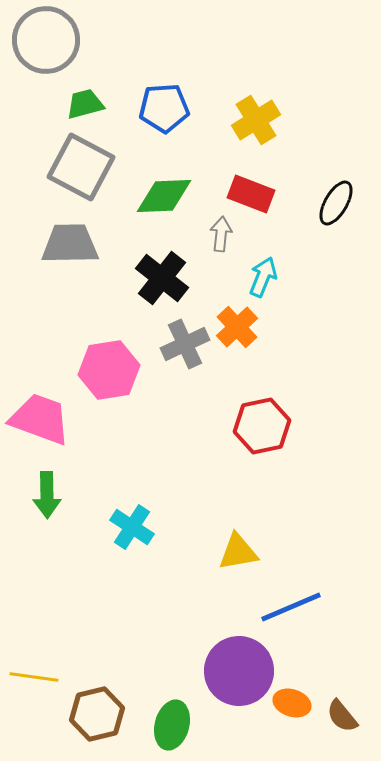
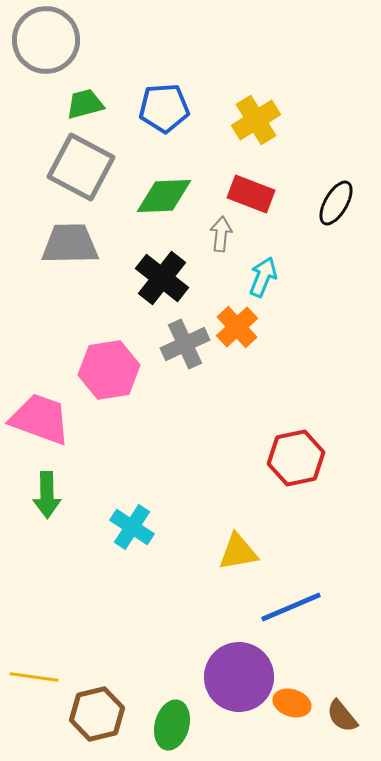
red hexagon: moved 34 px right, 32 px down
purple circle: moved 6 px down
